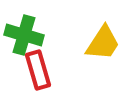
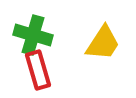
green cross: moved 9 px right
